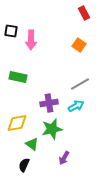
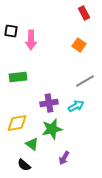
green rectangle: rotated 18 degrees counterclockwise
gray line: moved 5 px right, 3 px up
black semicircle: rotated 72 degrees counterclockwise
